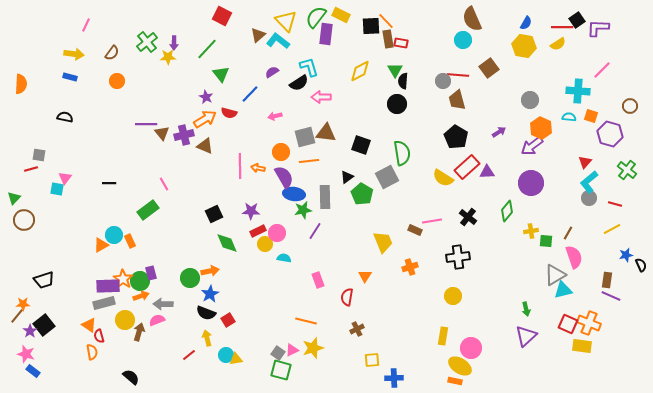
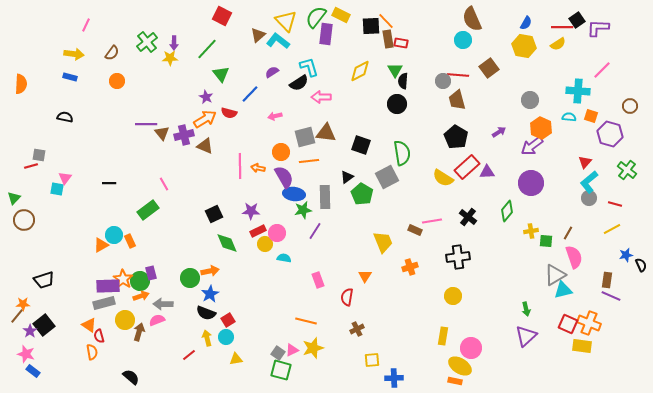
yellow star at (168, 57): moved 2 px right, 1 px down
red line at (31, 169): moved 3 px up
cyan circle at (226, 355): moved 18 px up
